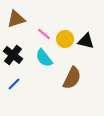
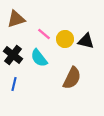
cyan semicircle: moved 5 px left
blue line: rotated 32 degrees counterclockwise
